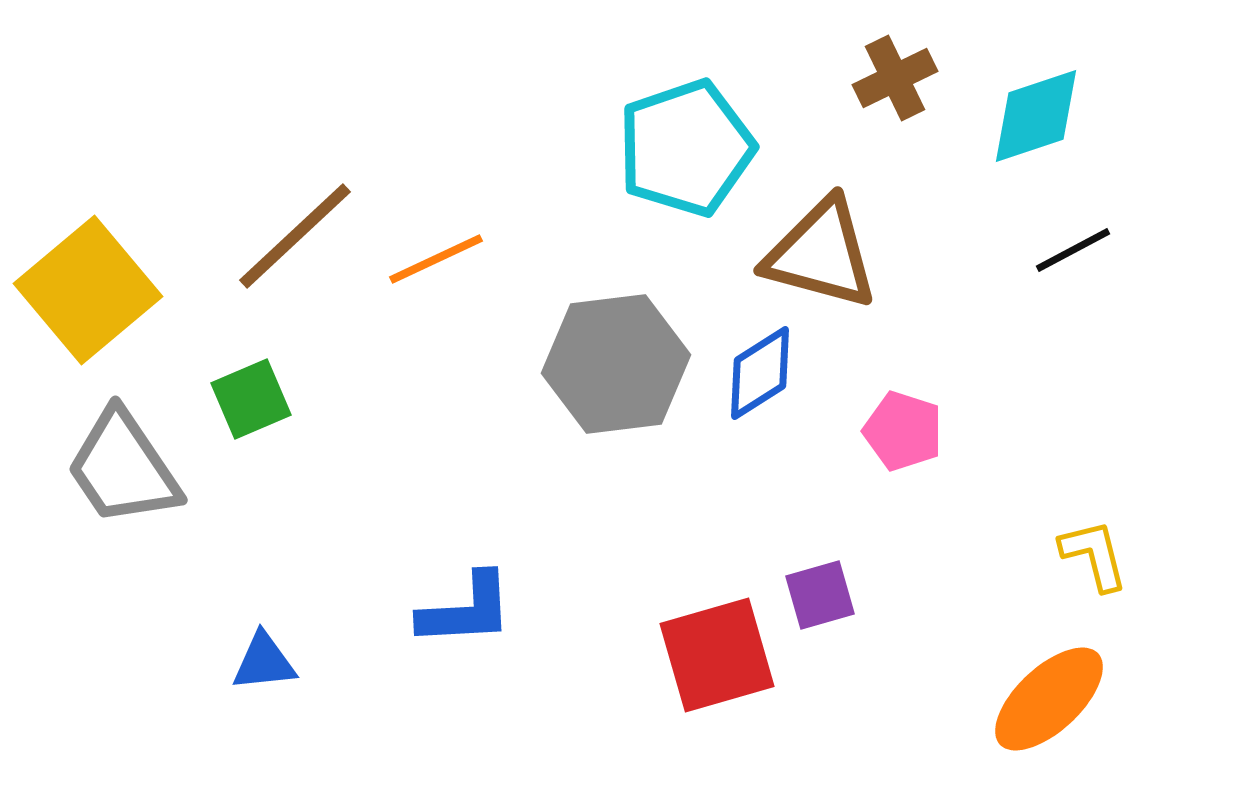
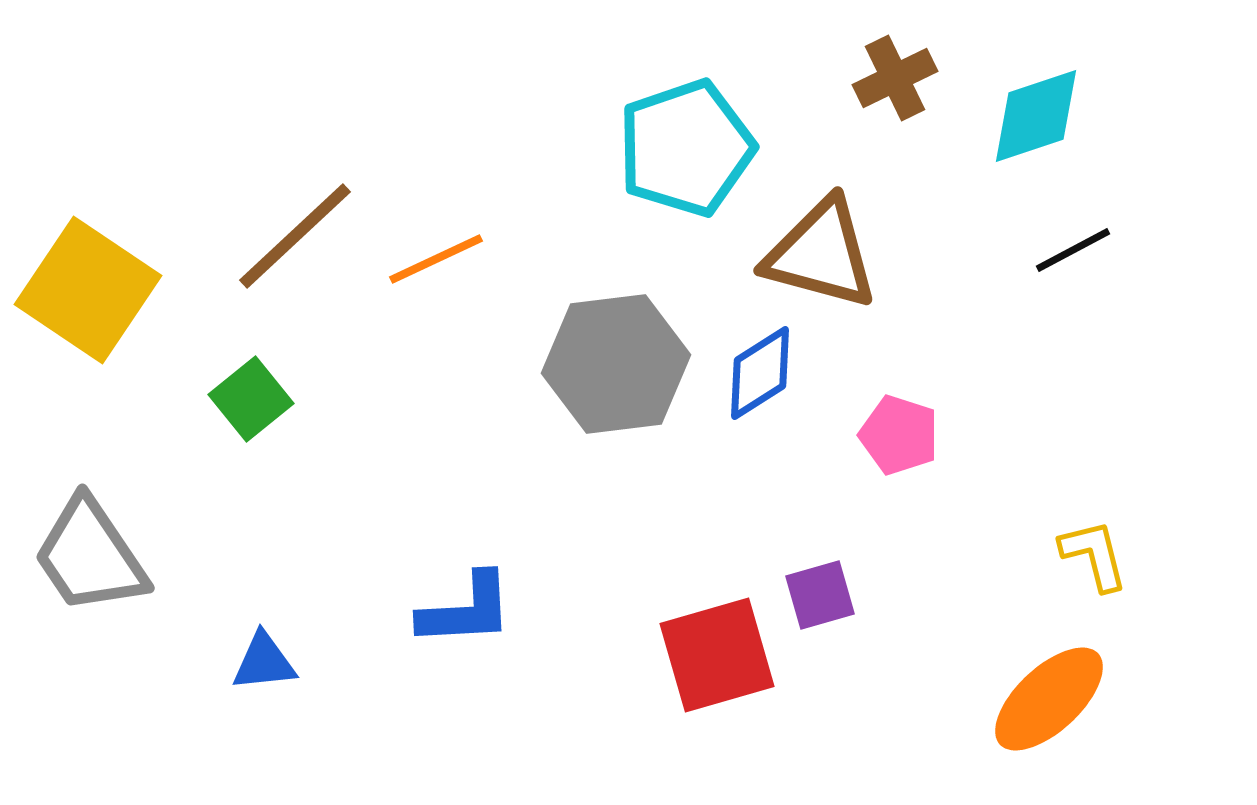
yellow square: rotated 16 degrees counterclockwise
green square: rotated 16 degrees counterclockwise
pink pentagon: moved 4 px left, 4 px down
gray trapezoid: moved 33 px left, 88 px down
